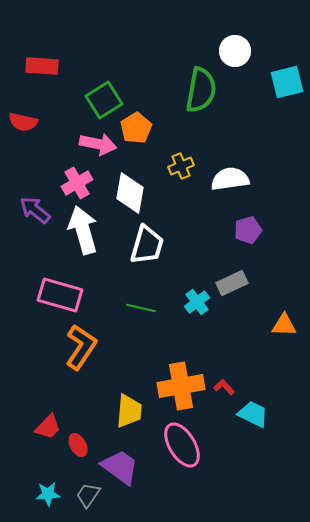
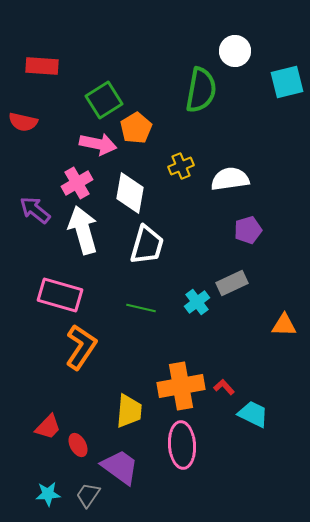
pink ellipse: rotated 27 degrees clockwise
